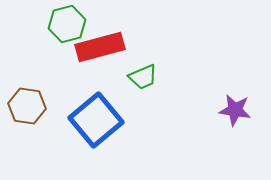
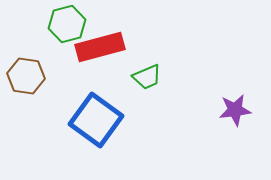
green trapezoid: moved 4 px right
brown hexagon: moved 1 px left, 30 px up
purple star: rotated 16 degrees counterclockwise
blue square: rotated 14 degrees counterclockwise
